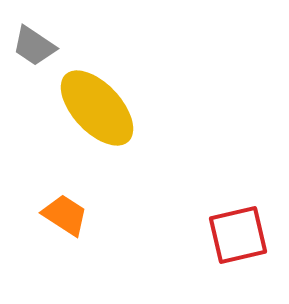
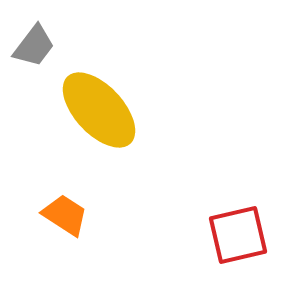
gray trapezoid: rotated 87 degrees counterclockwise
yellow ellipse: moved 2 px right, 2 px down
